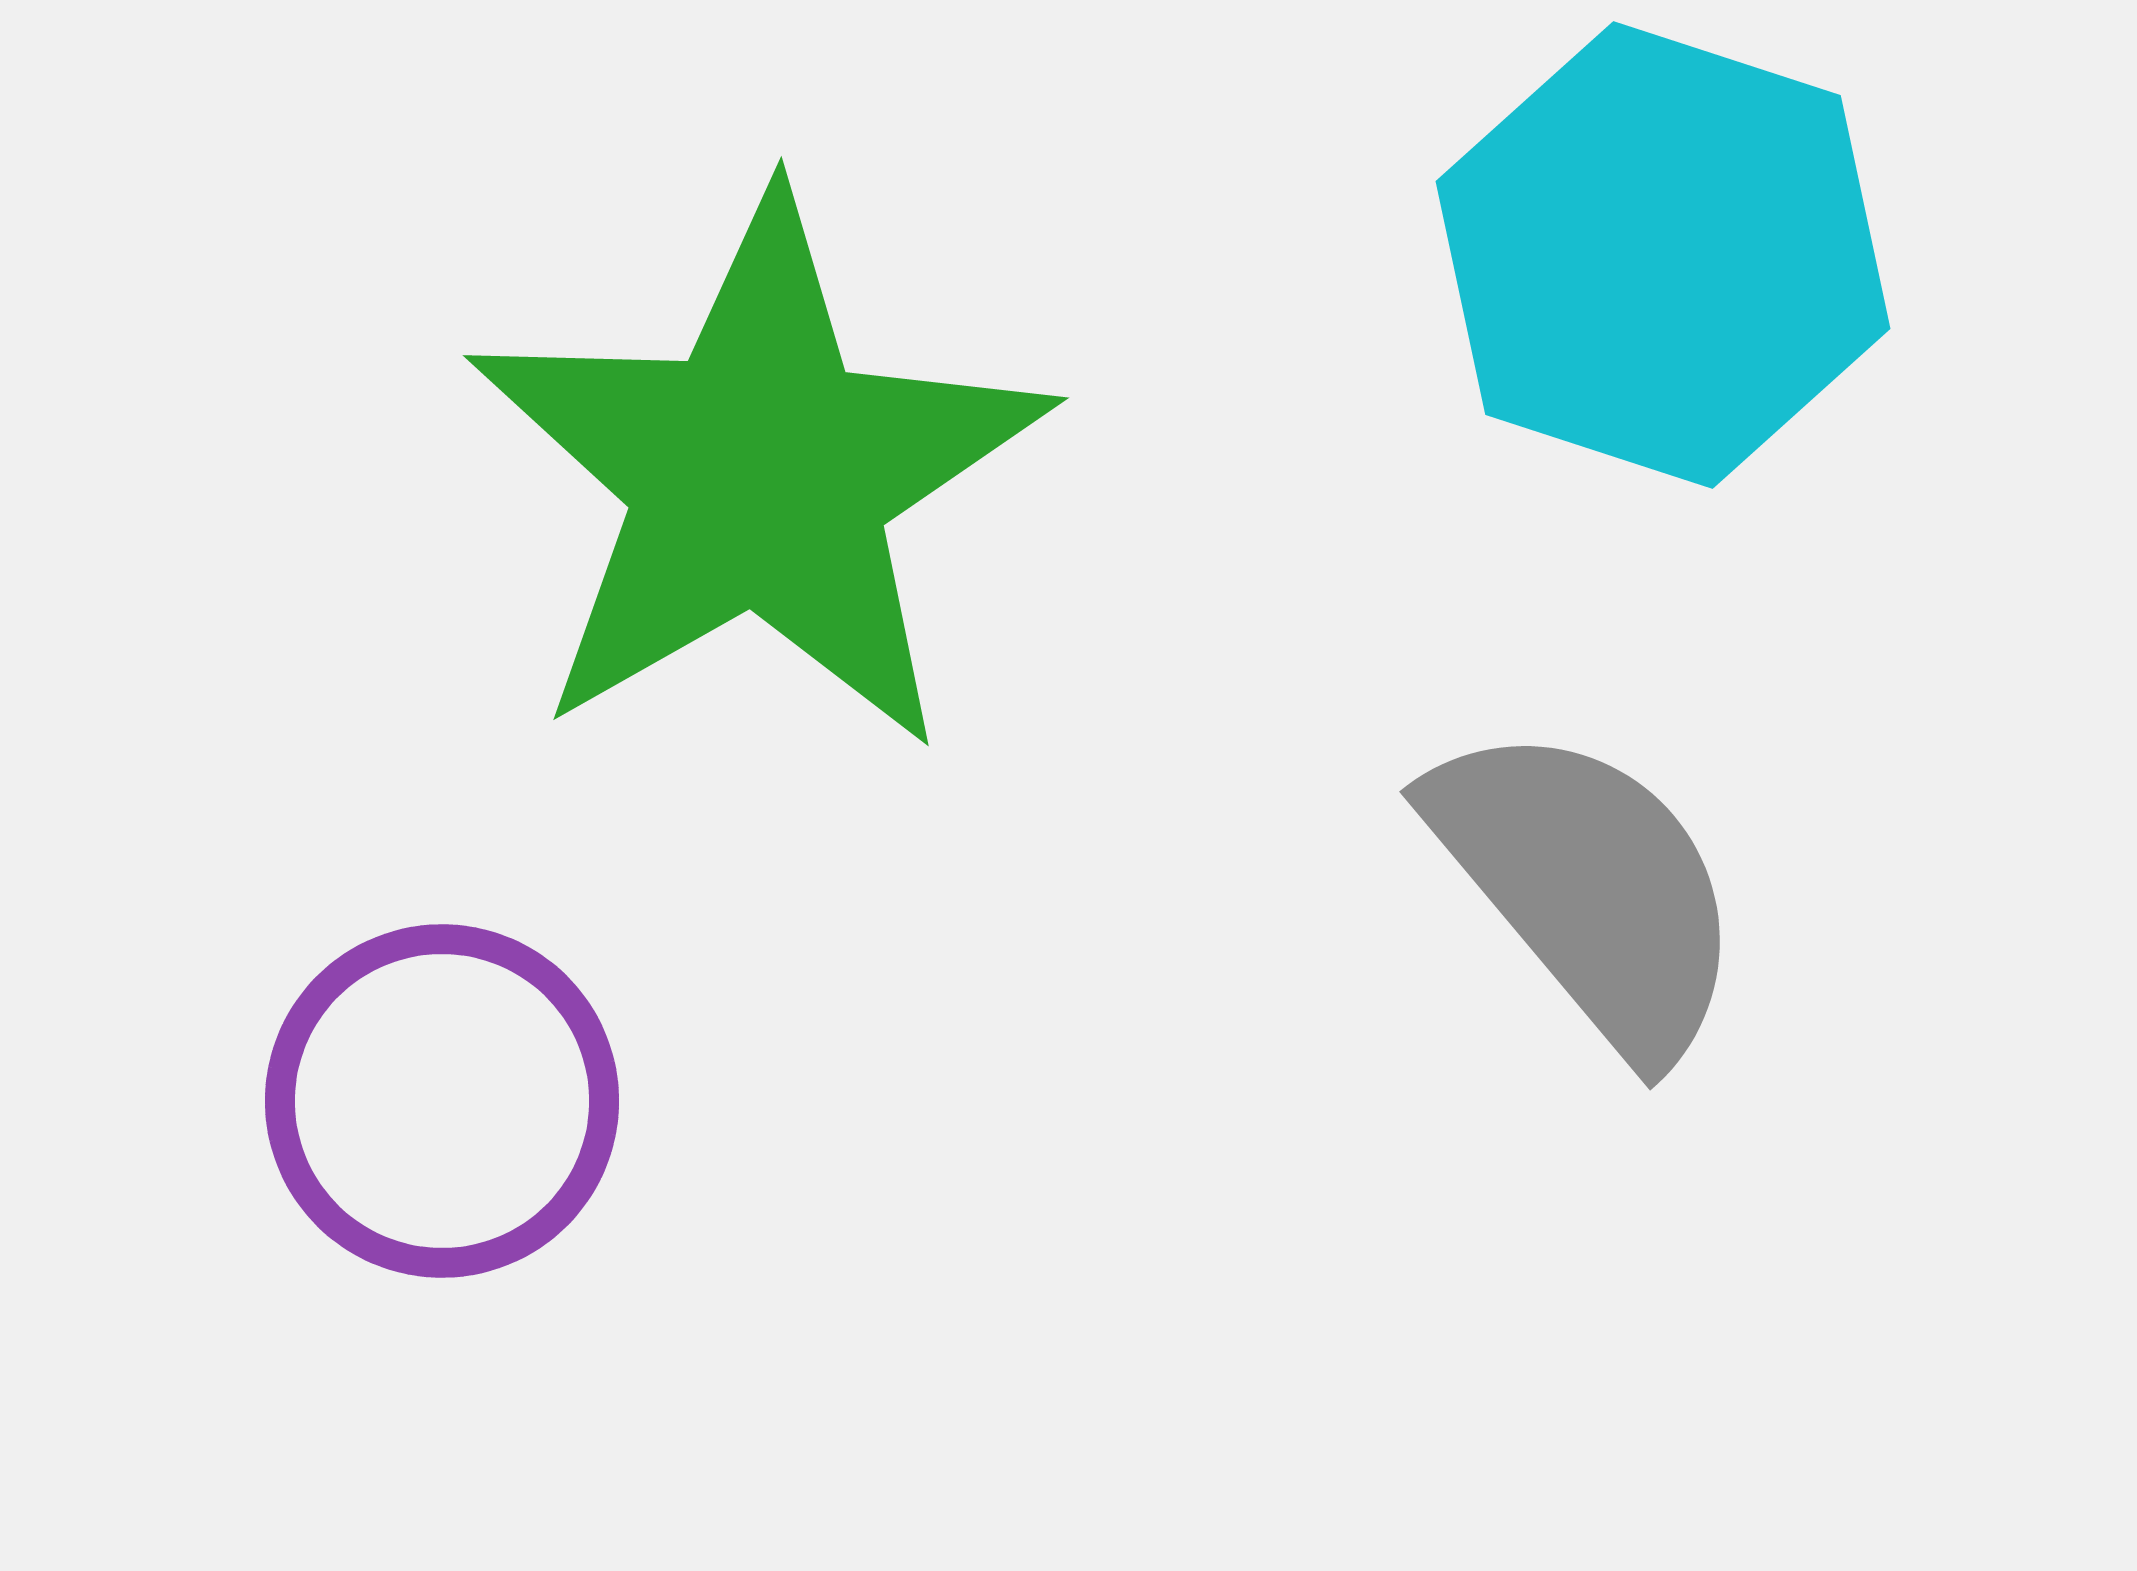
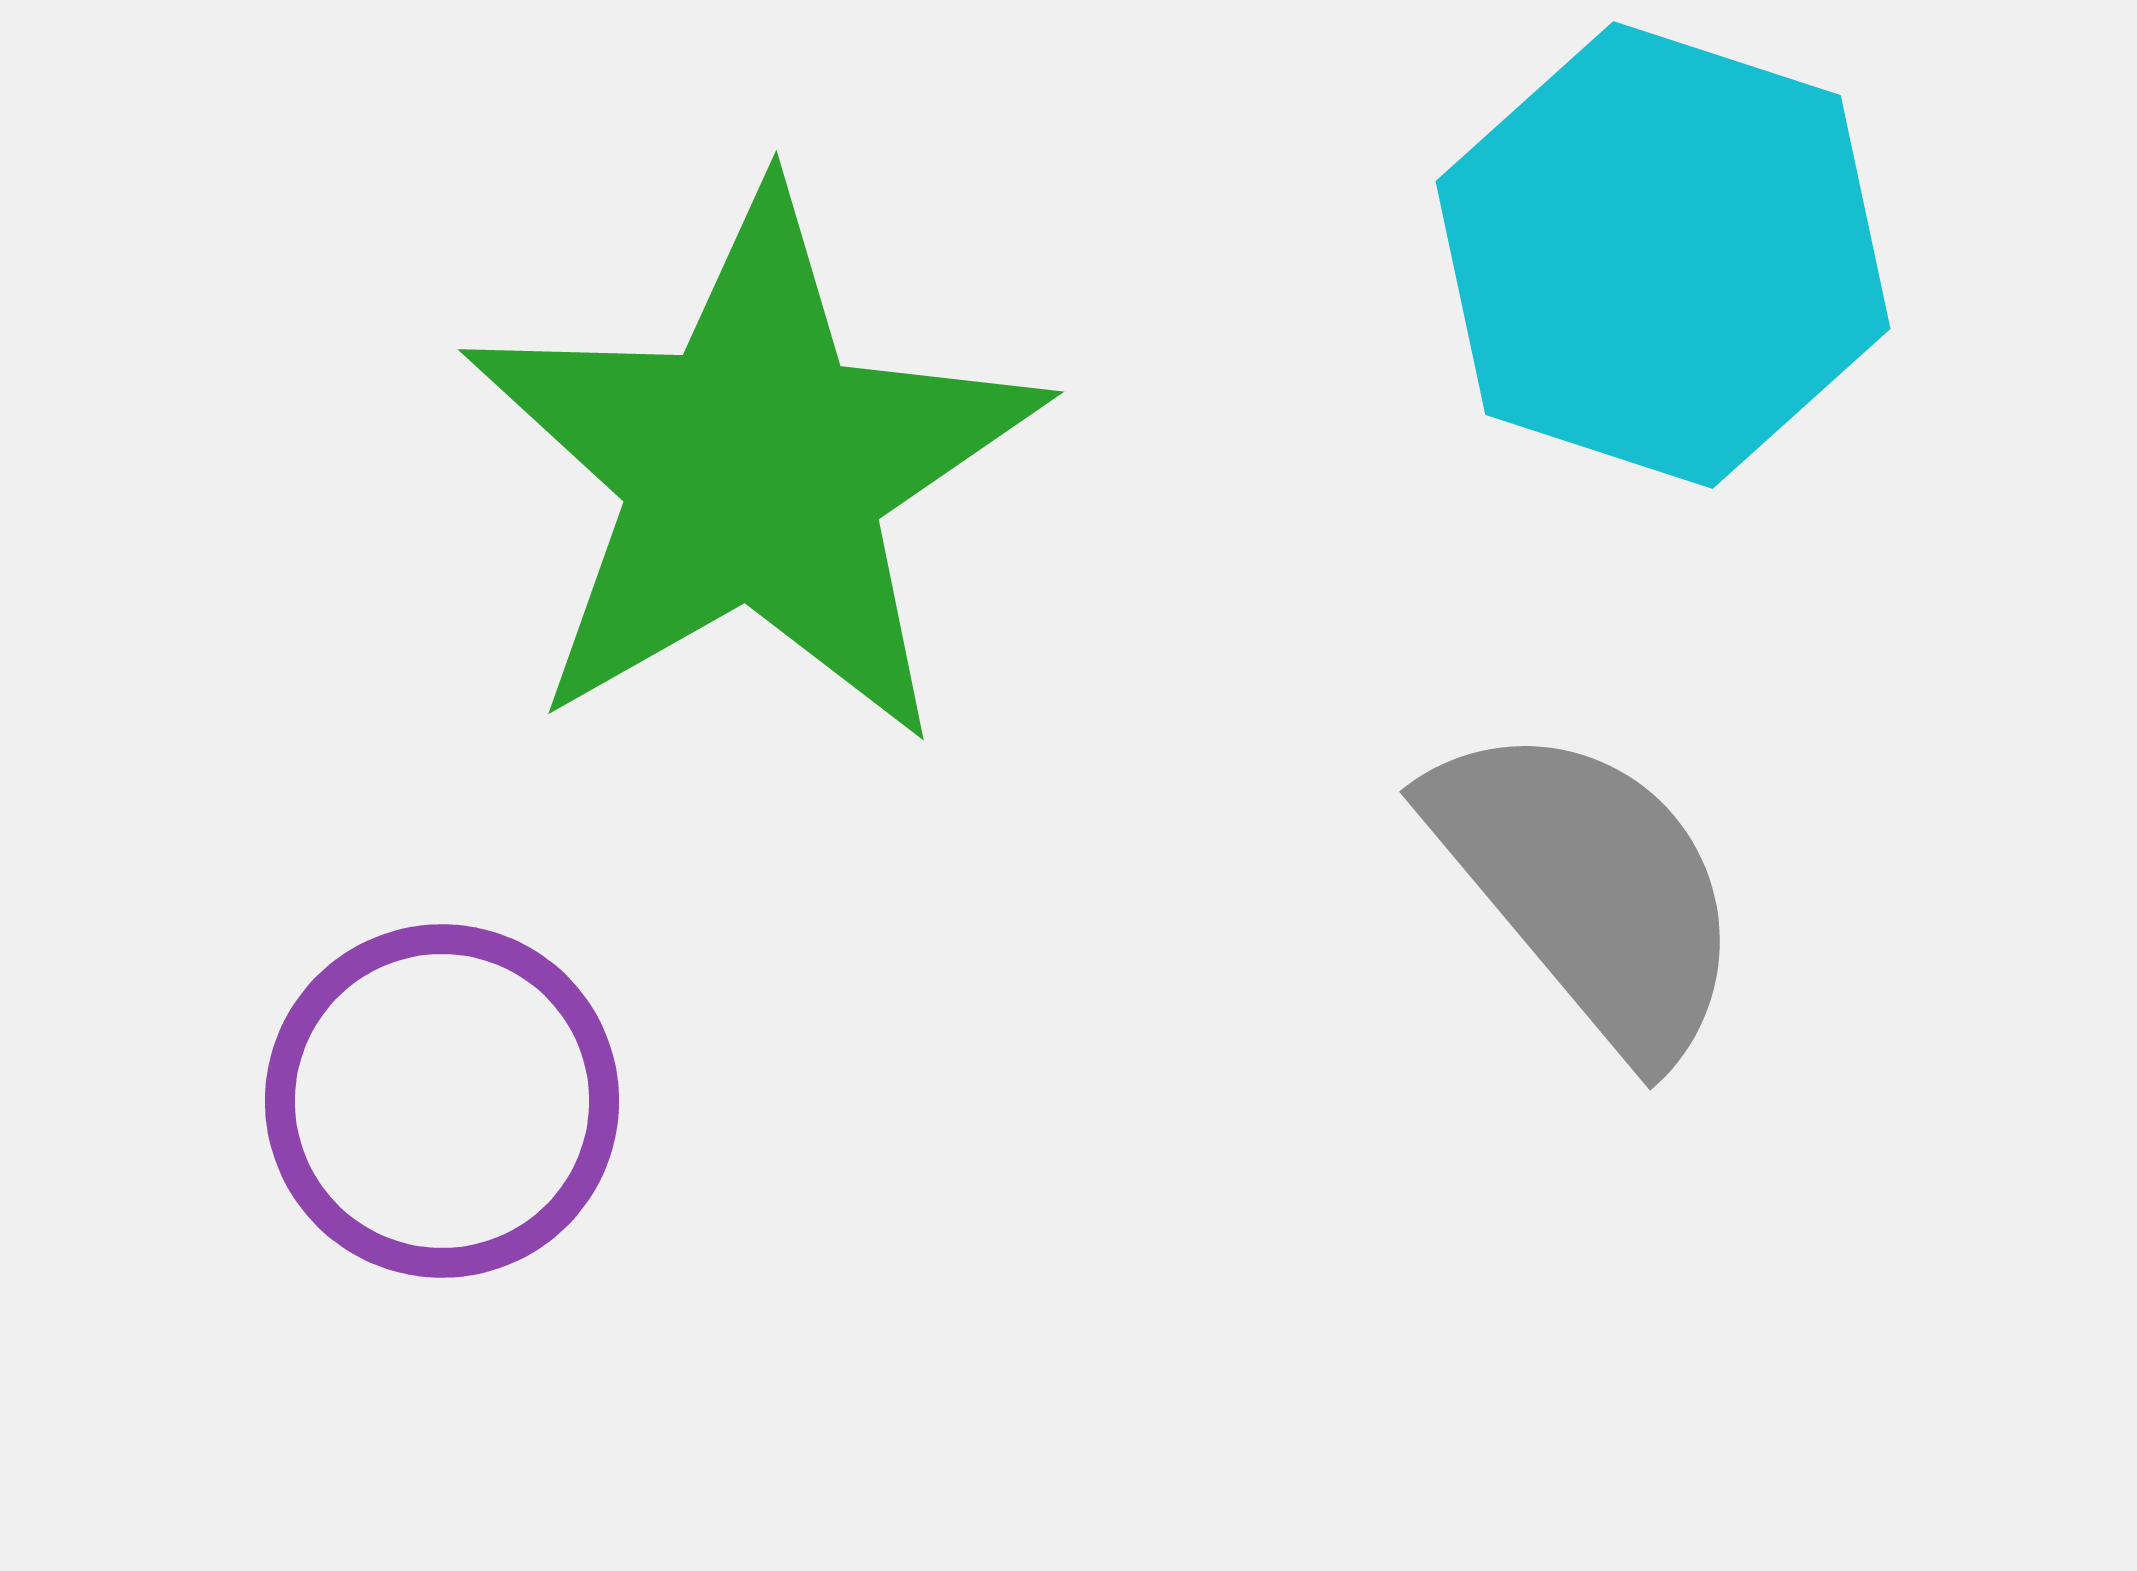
green star: moved 5 px left, 6 px up
